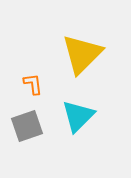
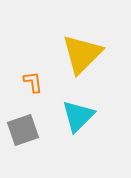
orange L-shape: moved 2 px up
gray square: moved 4 px left, 4 px down
